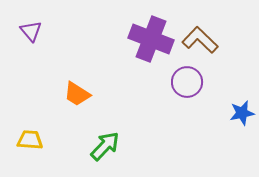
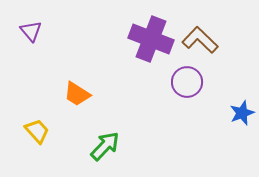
blue star: rotated 10 degrees counterclockwise
yellow trapezoid: moved 7 px right, 9 px up; rotated 44 degrees clockwise
